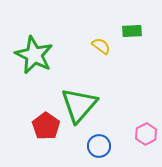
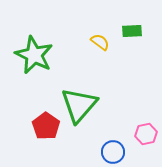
yellow semicircle: moved 1 px left, 4 px up
pink hexagon: rotated 15 degrees clockwise
blue circle: moved 14 px right, 6 px down
